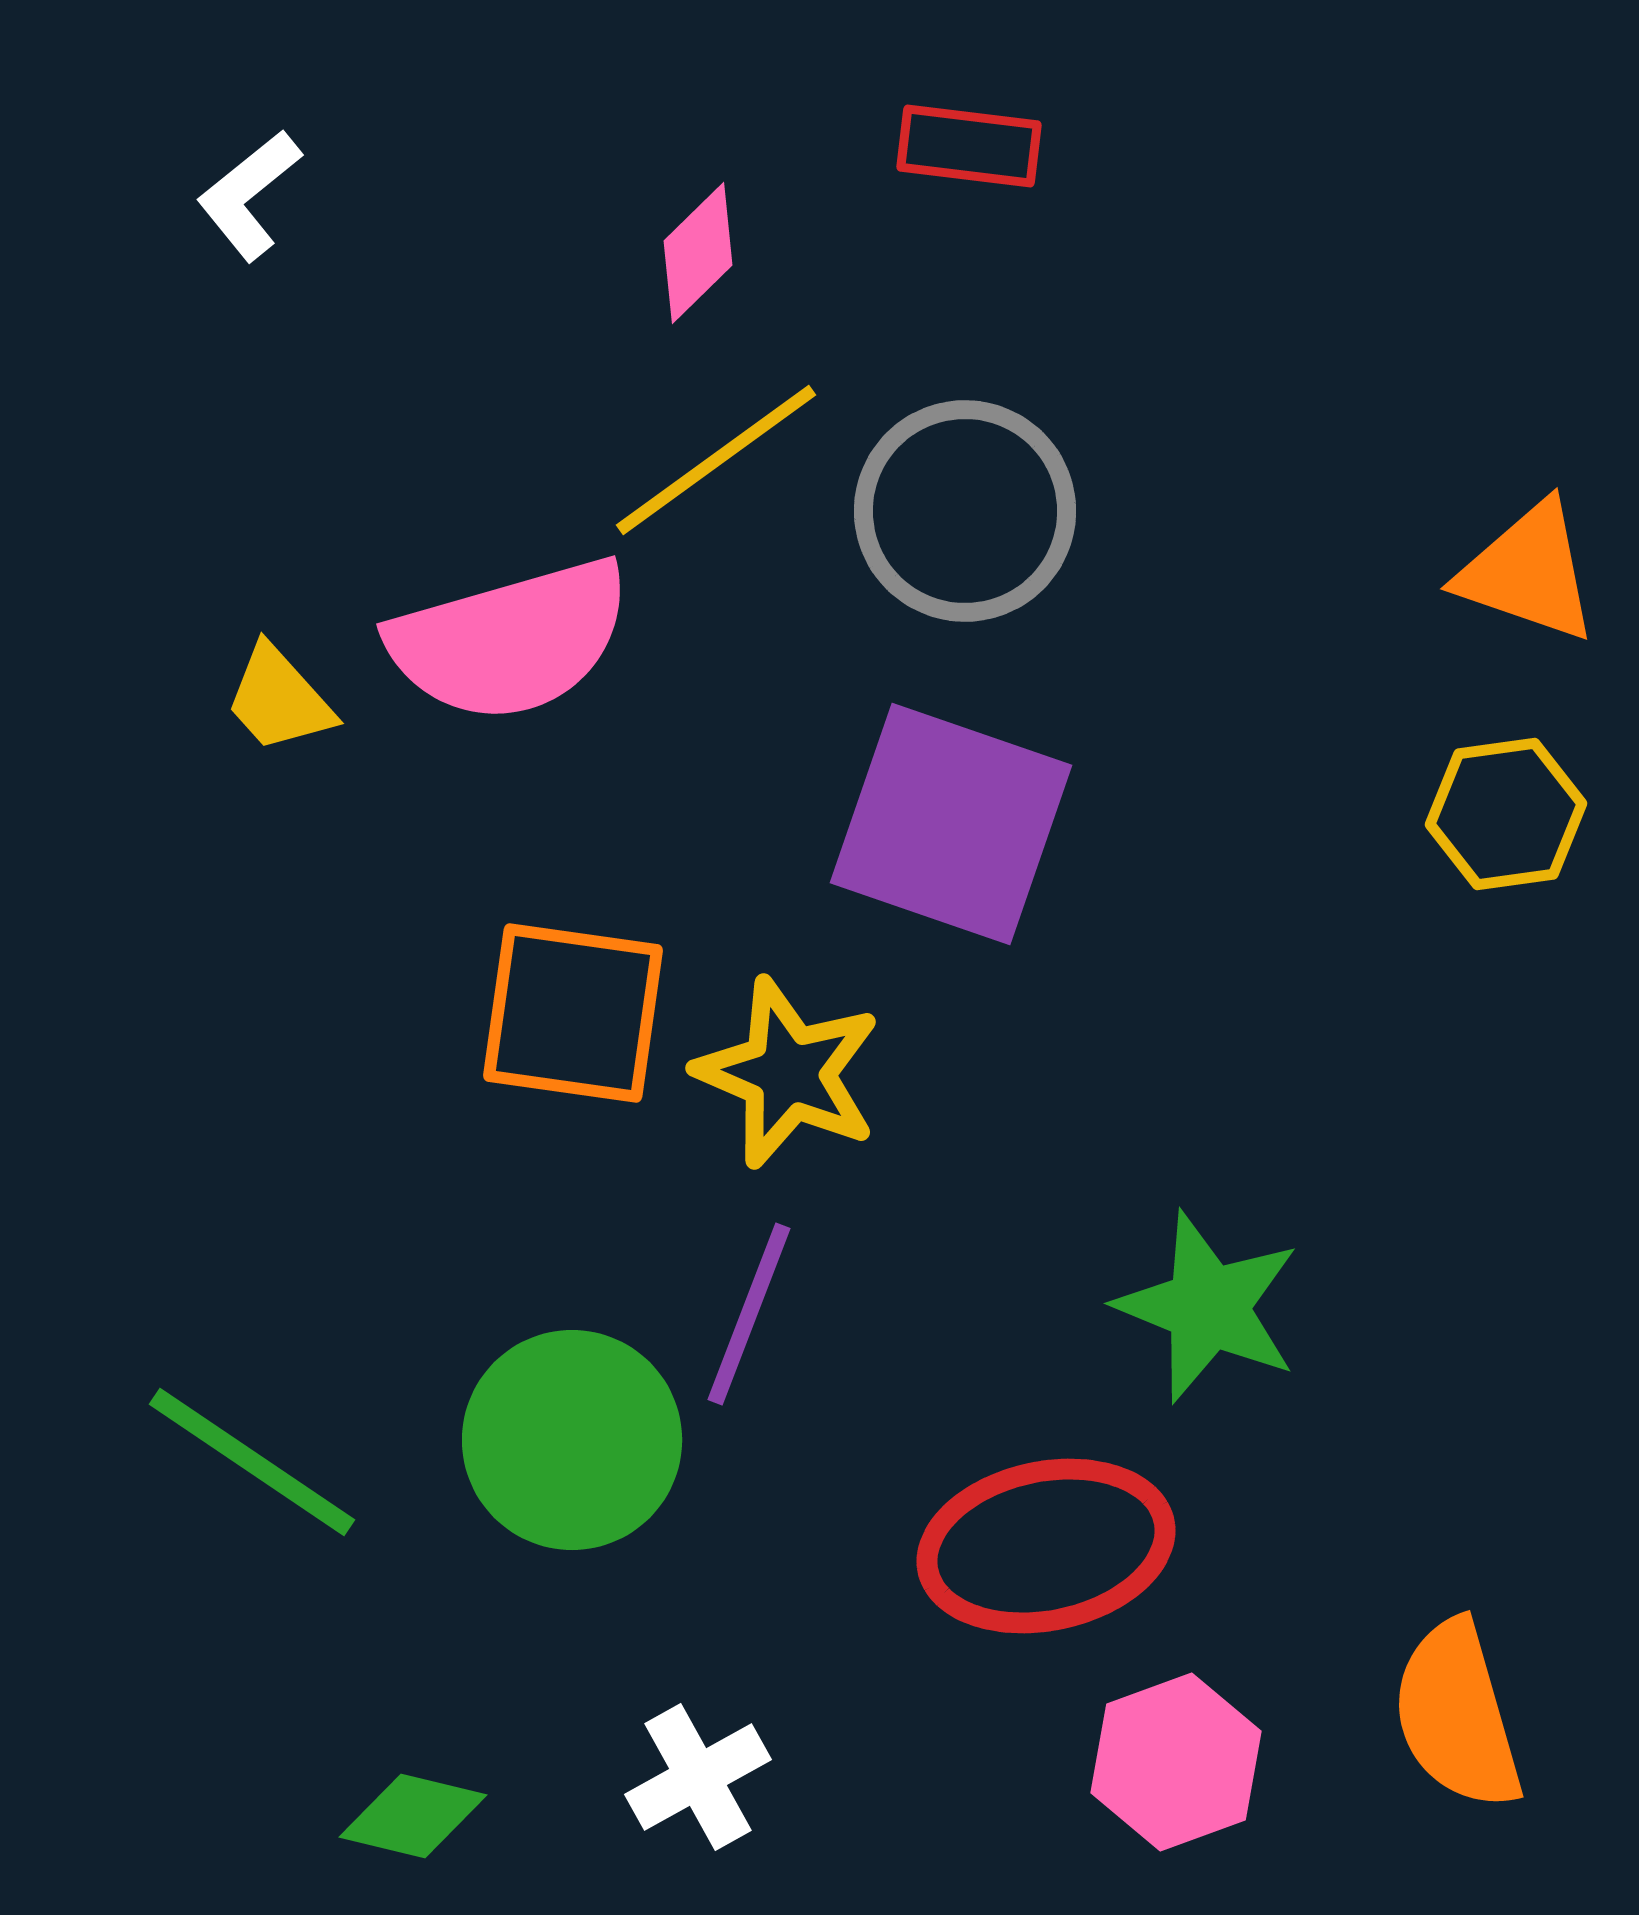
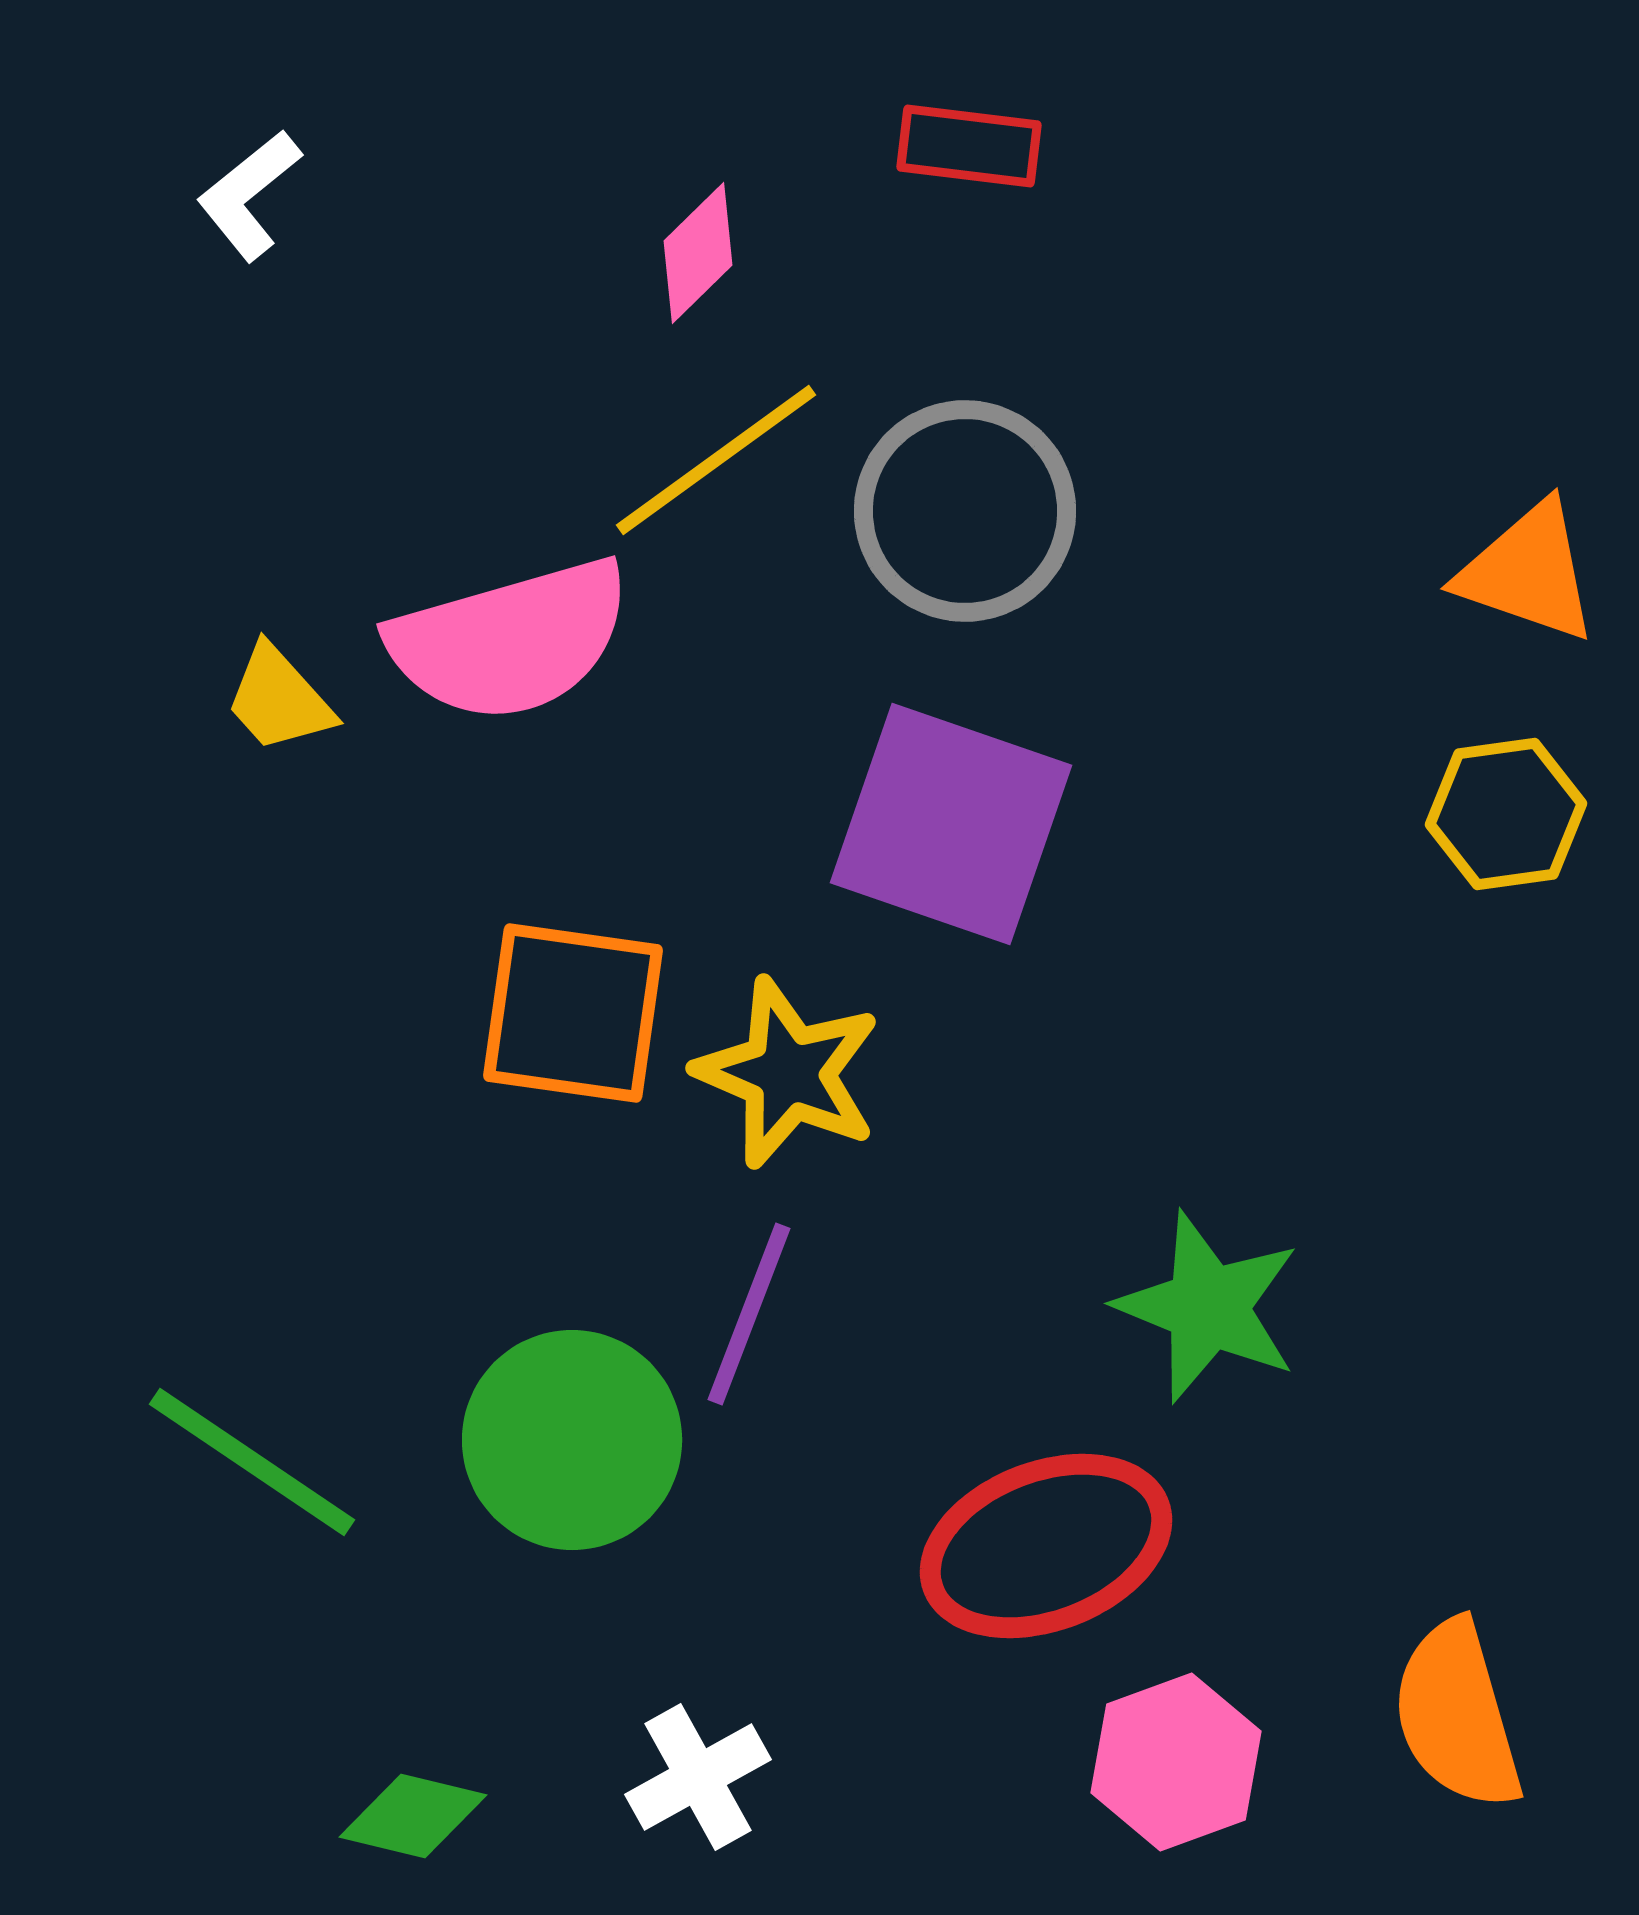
red ellipse: rotated 9 degrees counterclockwise
